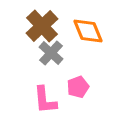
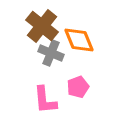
brown cross: rotated 8 degrees counterclockwise
orange diamond: moved 9 px left, 9 px down
gray cross: rotated 20 degrees counterclockwise
